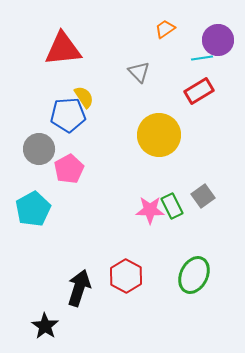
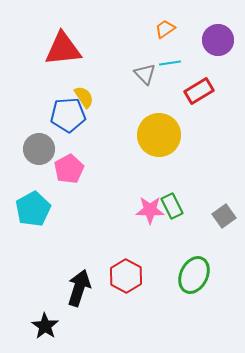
cyan line: moved 32 px left, 5 px down
gray triangle: moved 6 px right, 2 px down
gray square: moved 21 px right, 20 px down
